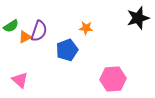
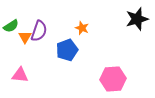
black star: moved 1 px left, 1 px down
orange star: moved 4 px left; rotated 16 degrees clockwise
orange triangle: rotated 32 degrees counterclockwise
pink triangle: moved 5 px up; rotated 36 degrees counterclockwise
